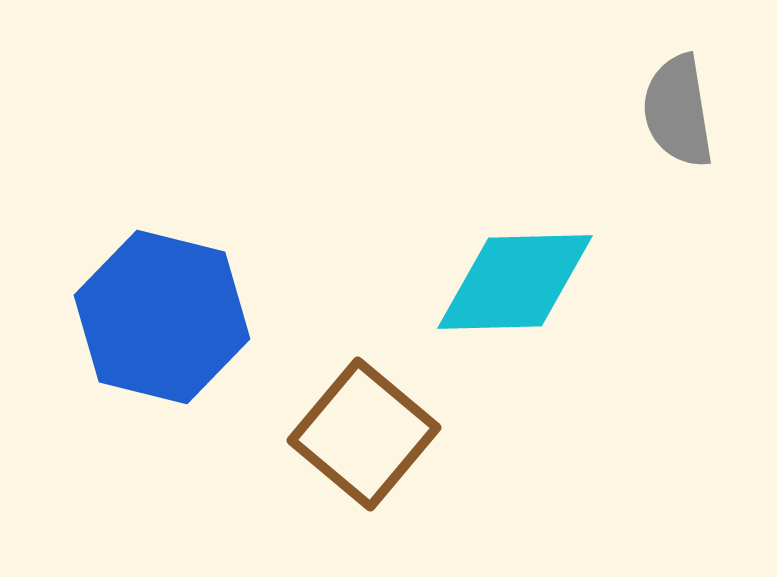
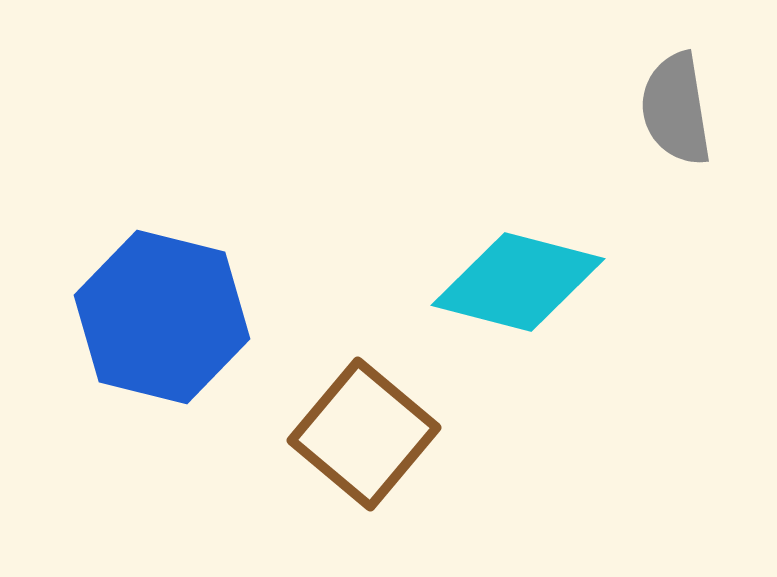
gray semicircle: moved 2 px left, 2 px up
cyan diamond: moved 3 px right; rotated 16 degrees clockwise
